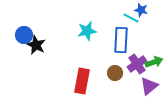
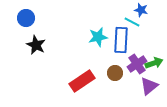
cyan line: moved 1 px right, 4 px down
cyan star: moved 11 px right, 6 px down
blue circle: moved 2 px right, 17 px up
green arrow: moved 1 px down
red rectangle: rotated 45 degrees clockwise
